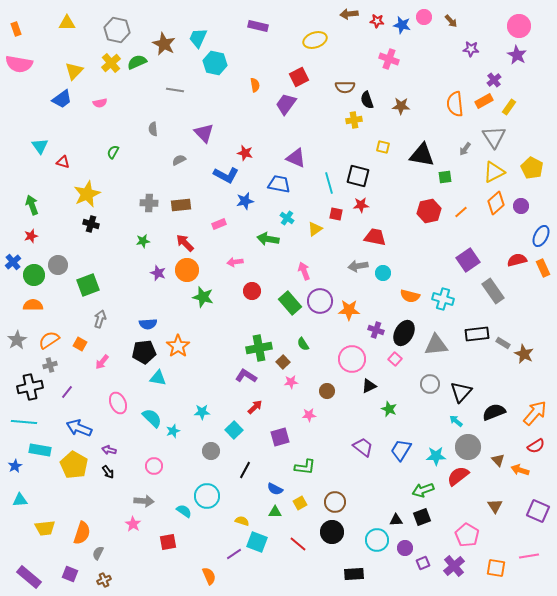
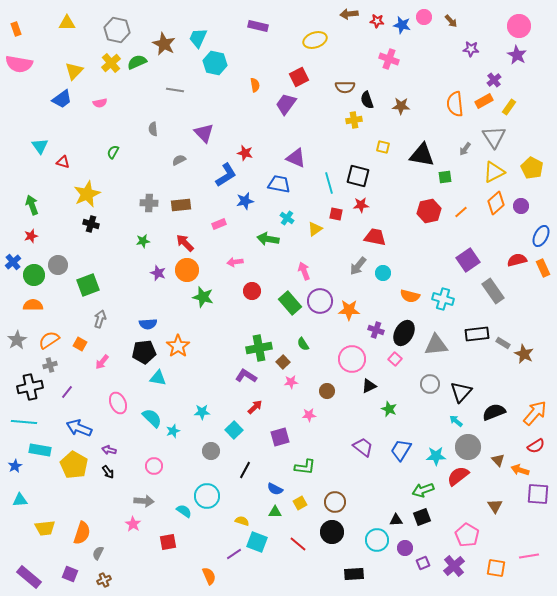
blue L-shape at (226, 175): rotated 60 degrees counterclockwise
gray arrow at (358, 266): rotated 42 degrees counterclockwise
purple square at (538, 511): moved 17 px up; rotated 20 degrees counterclockwise
